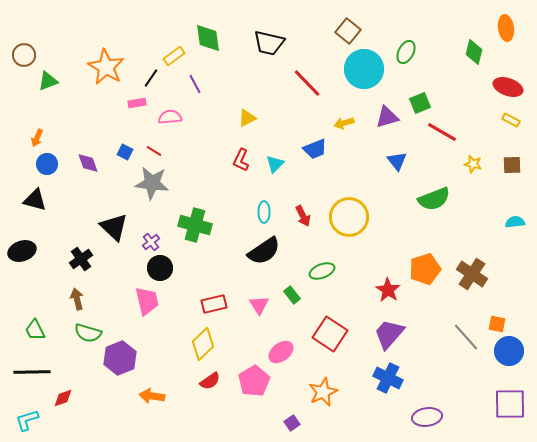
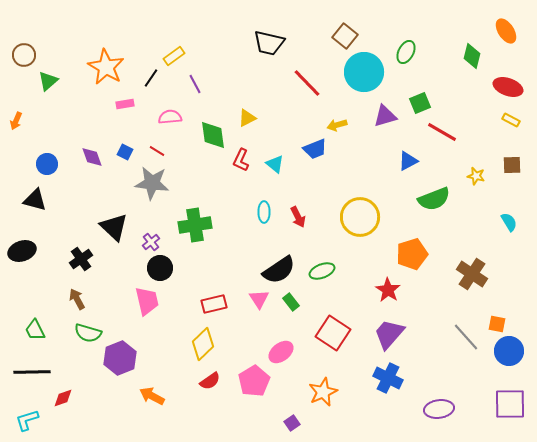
orange ellipse at (506, 28): moved 3 px down; rotated 25 degrees counterclockwise
brown square at (348, 31): moved 3 px left, 5 px down
green diamond at (208, 38): moved 5 px right, 97 px down
green diamond at (474, 52): moved 2 px left, 4 px down
cyan circle at (364, 69): moved 3 px down
green triangle at (48, 81): rotated 20 degrees counterclockwise
pink rectangle at (137, 103): moved 12 px left, 1 px down
purple triangle at (387, 117): moved 2 px left, 1 px up
yellow arrow at (344, 123): moved 7 px left, 2 px down
orange arrow at (37, 138): moved 21 px left, 17 px up
red line at (154, 151): moved 3 px right
blue triangle at (397, 161): moved 11 px right; rotated 40 degrees clockwise
purple diamond at (88, 163): moved 4 px right, 6 px up
cyan triangle at (275, 164): rotated 36 degrees counterclockwise
yellow star at (473, 164): moved 3 px right, 12 px down
red arrow at (303, 216): moved 5 px left, 1 px down
yellow circle at (349, 217): moved 11 px right
cyan semicircle at (515, 222): moved 6 px left; rotated 66 degrees clockwise
green cross at (195, 225): rotated 24 degrees counterclockwise
black semicircle at (264, 251): moved 15 px right, 19 px down
orange pentagon at (425, 269): moved 13 px left, 15 px up
green rectangle at (292, 295): moved 1 px left, 7 px down
brown arrow at (77, 299): rotated 15 degrees counterclockwise
pink triangle at (259, 305): moved 6 px up
red square at (330, 334): moved 3 px right, 1 px up
orange arrow at (152, 396): rotated 20 degrees clockwise
purple ellipse at (427, 417): moved 12 px right, 8 px up
